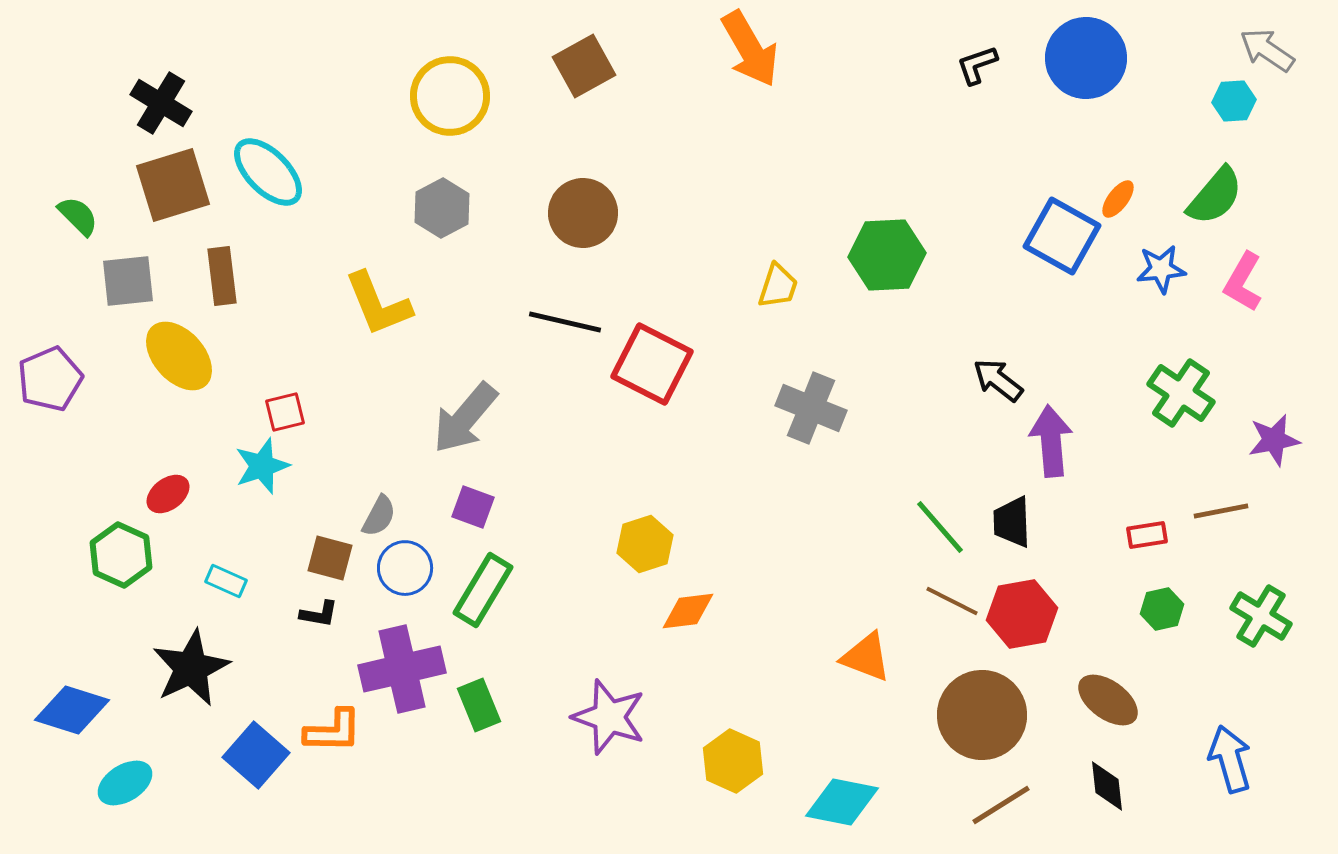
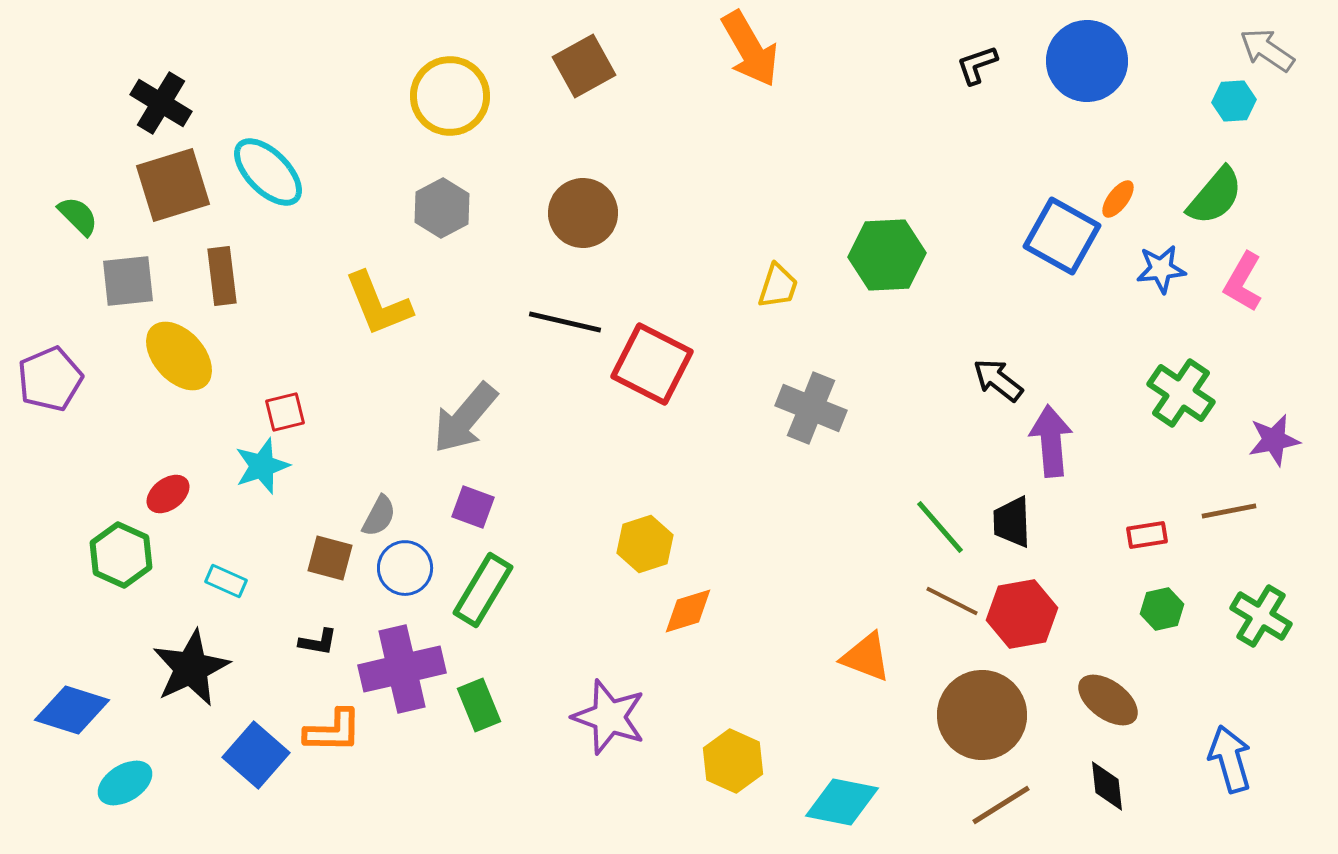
blue circle at (1086, 58): moved 1 px right, 3 px down
brown line at (1221, 511): moved 8 px right
orange diamond at (688, 611): rotated 10 degrees counterclockwise
black L-shape at (319, 614): moved 1 px left, 28 px down
